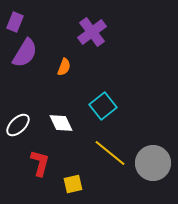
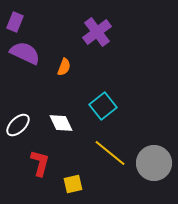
purple cross: moved 5 px right
purple semicircle: rotated 96 degrees counterclockwise
gray circle: moved 1 px right
